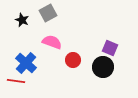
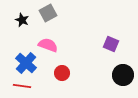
pink semicircle: moved 4 px left, 3 px down
purple square: moved 1 px right, 4 px up
red circle: moved 11 px left, 13 px down
black circle: moved 20 px right, 8 px down
red line: moved 6 px right, 5 px down
